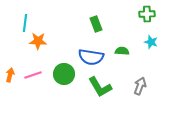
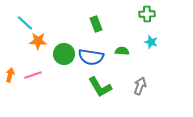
cyan line: rotated 54 degrees counterclockwise
green circle: moved 20 px up
